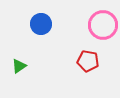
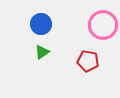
green triangle: moved 23 px right, 14 px up
